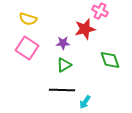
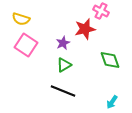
pink cross: moved 1 px right
yellow semicircle: moved 7 px left
purple star: rotated 24 degrees counterclockwise
pink square: moved 1 px left, 3 px up
black line: moved 1 px right, 1 px down; rotated 20 degrees clockwise
cyan arrow: moved 27 px right
